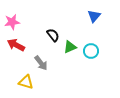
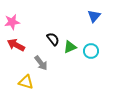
black semicircle: moved 4 px down
